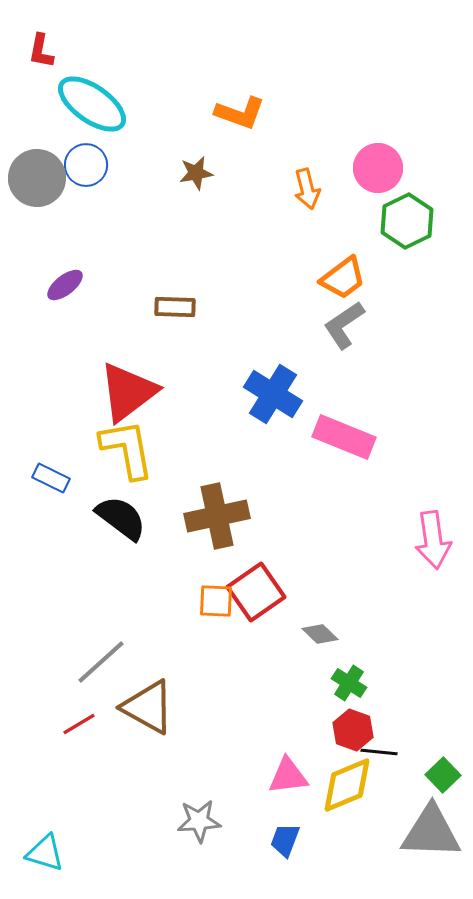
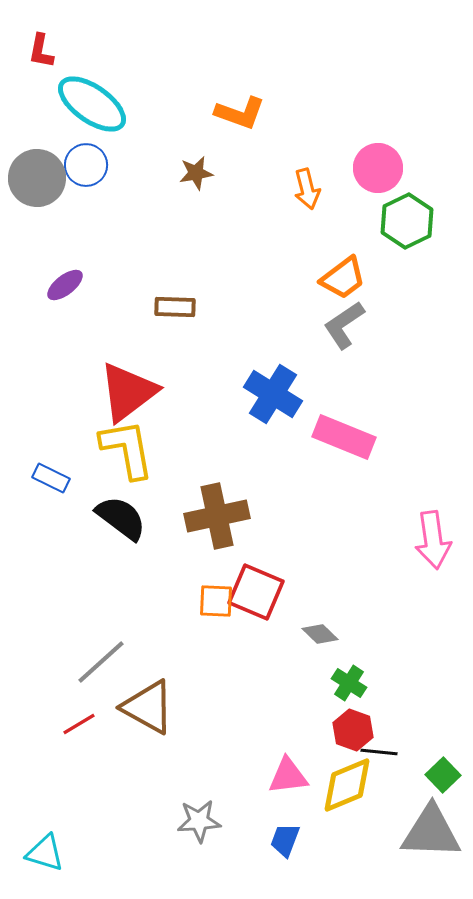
red square: rotated 32 degrees counterclockwise
